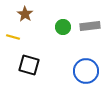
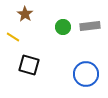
yellow line: rotated 16 degrees clockwise
blue circle: moved 3 px down
